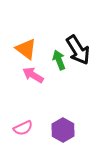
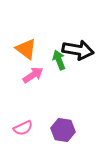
black arrow: rotated 48 degrees counterclockwise
pink arrow: rotated 115 degrees clockwise
purple hexagon: rotated 20 degrees counterclockwise
